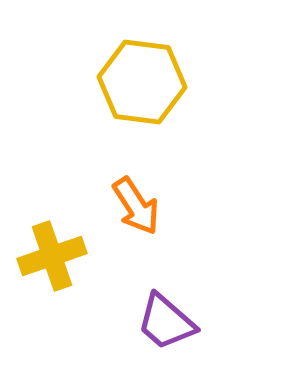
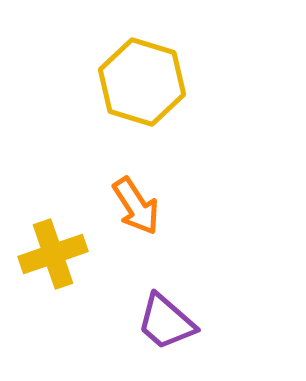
yellow hexagon: rotated 10 degrees clockwise
yellow cross: moved 1 px right, 2 px up
